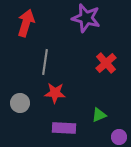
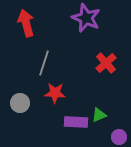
purple star: rotated 8 degrees clockwise
red arrow: rotated 32 degrees counterclockwise
gray line: moved 1 px left, 1 px down; rotated 10 degrees clockwise
purple rectangle: moved 12 px right, 6 px up
